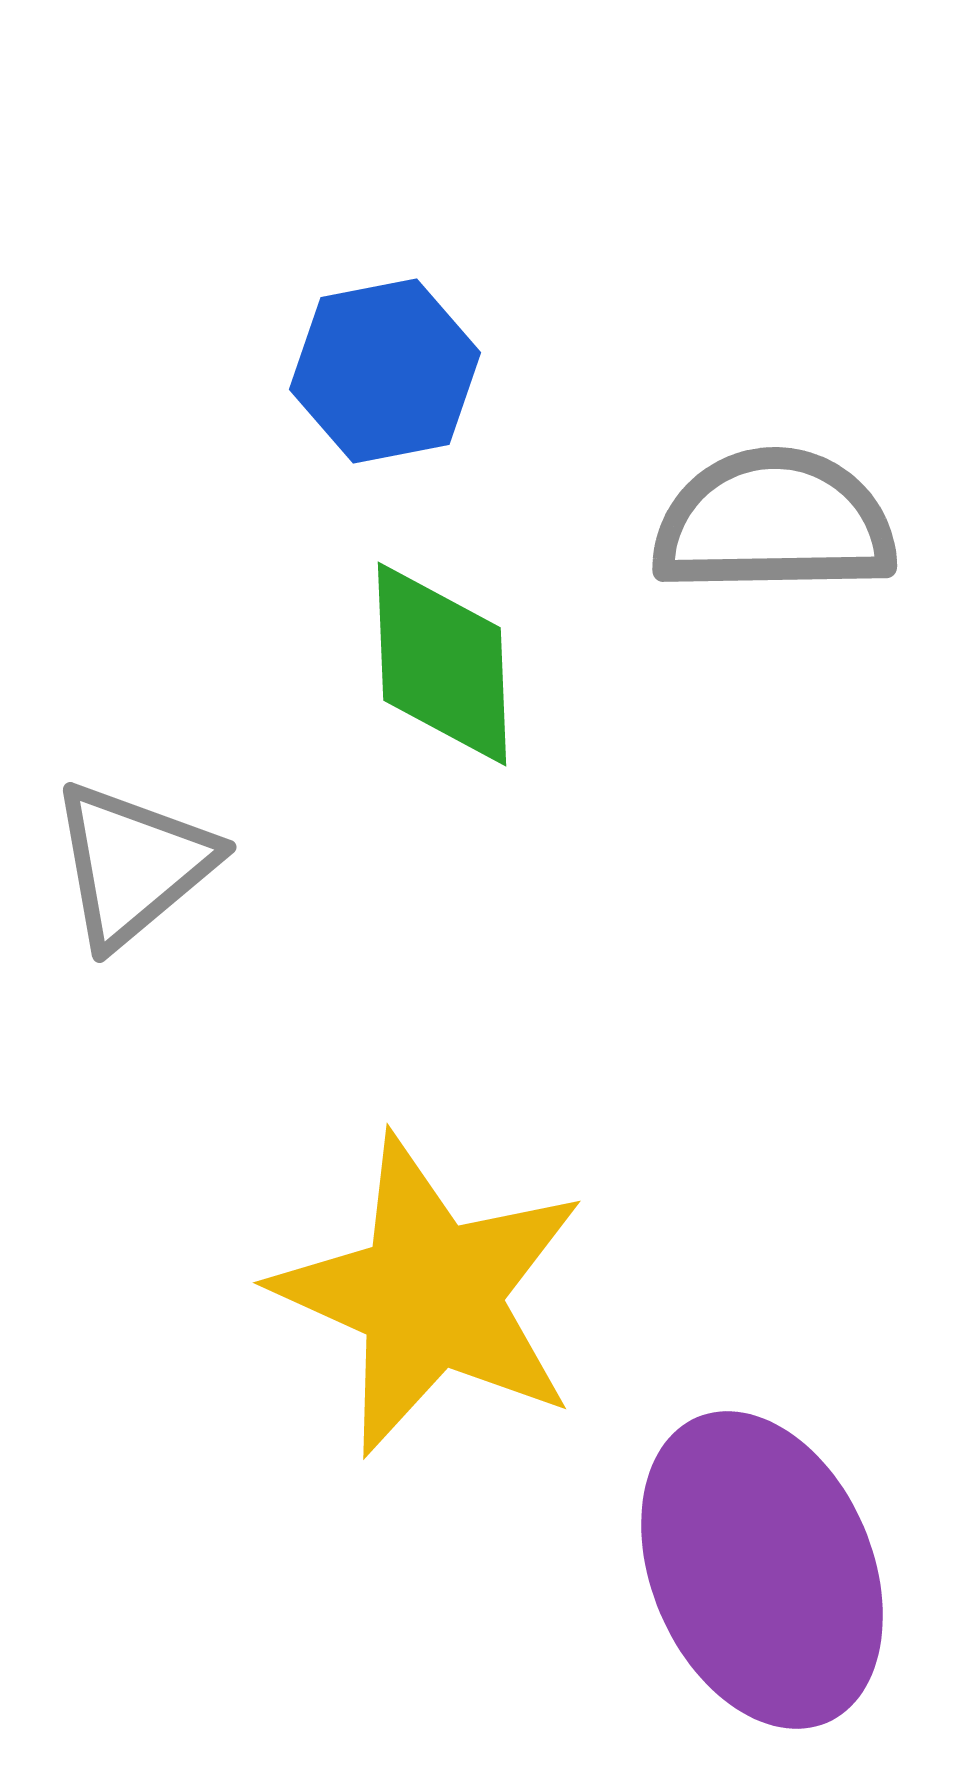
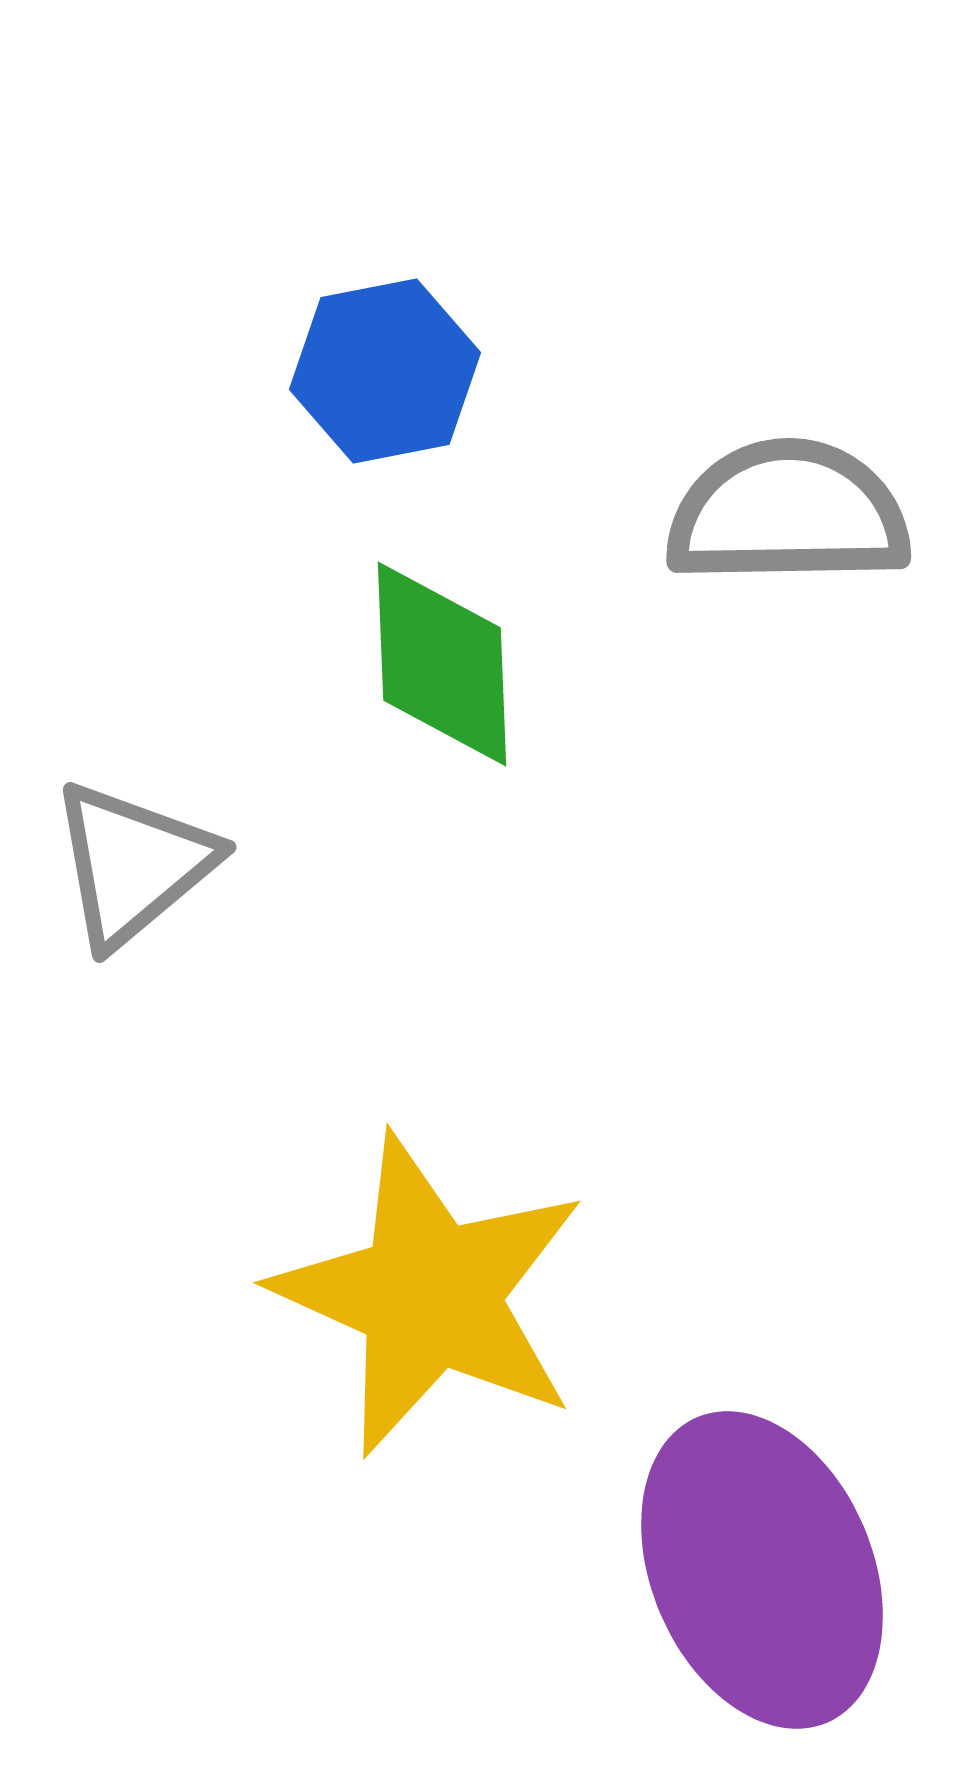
gray semicircle: moved 14 px right, 9 px up
